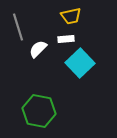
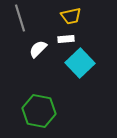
gray line: moved 2 px right, 9 px up
